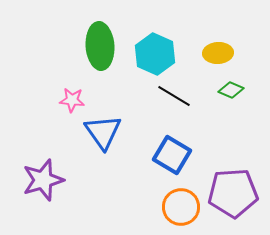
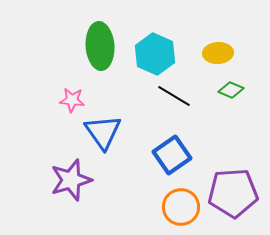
blue square: rotated 24 degrees clockwise
purple star: moved 28 px right
